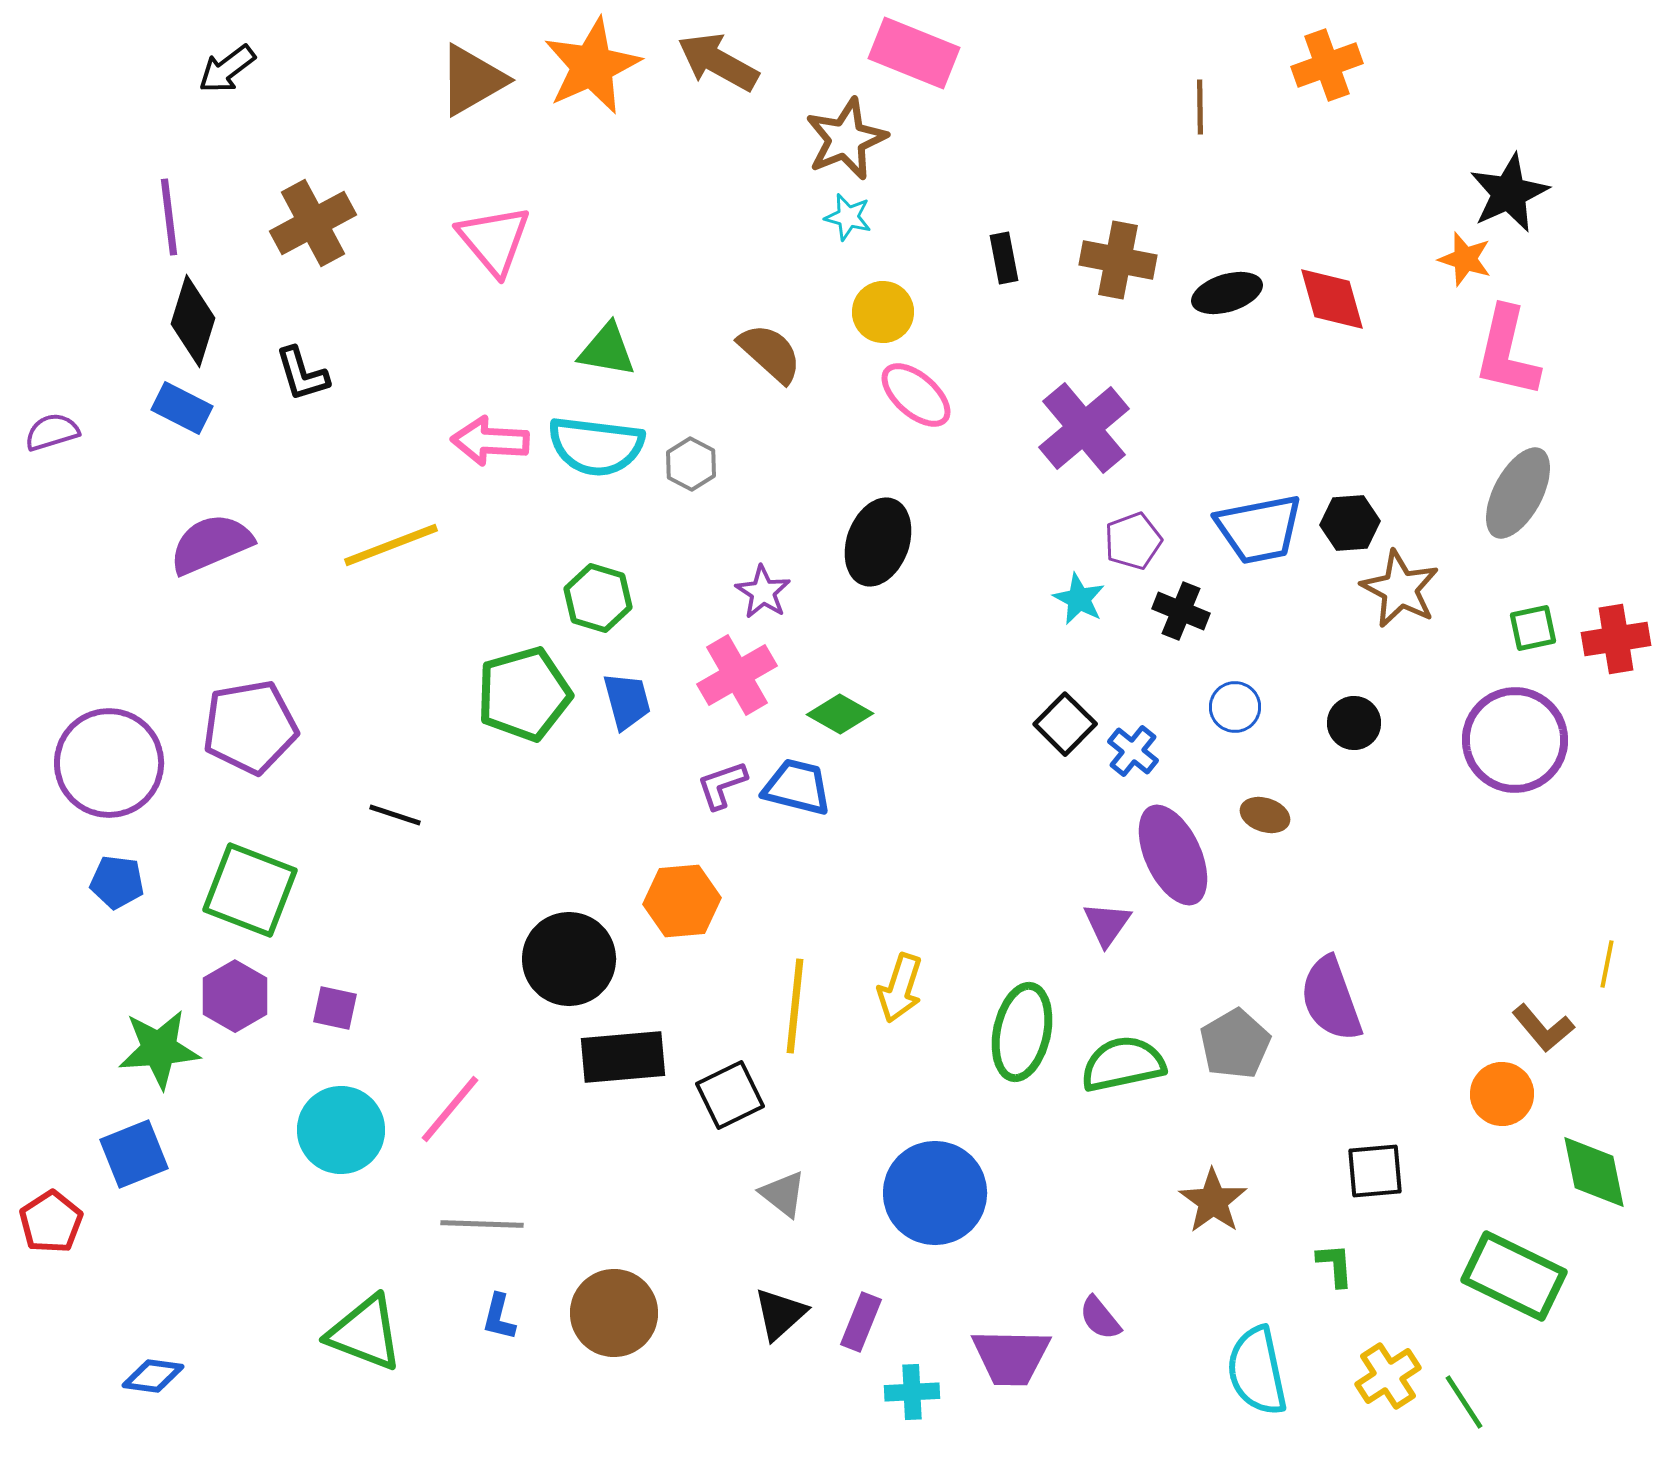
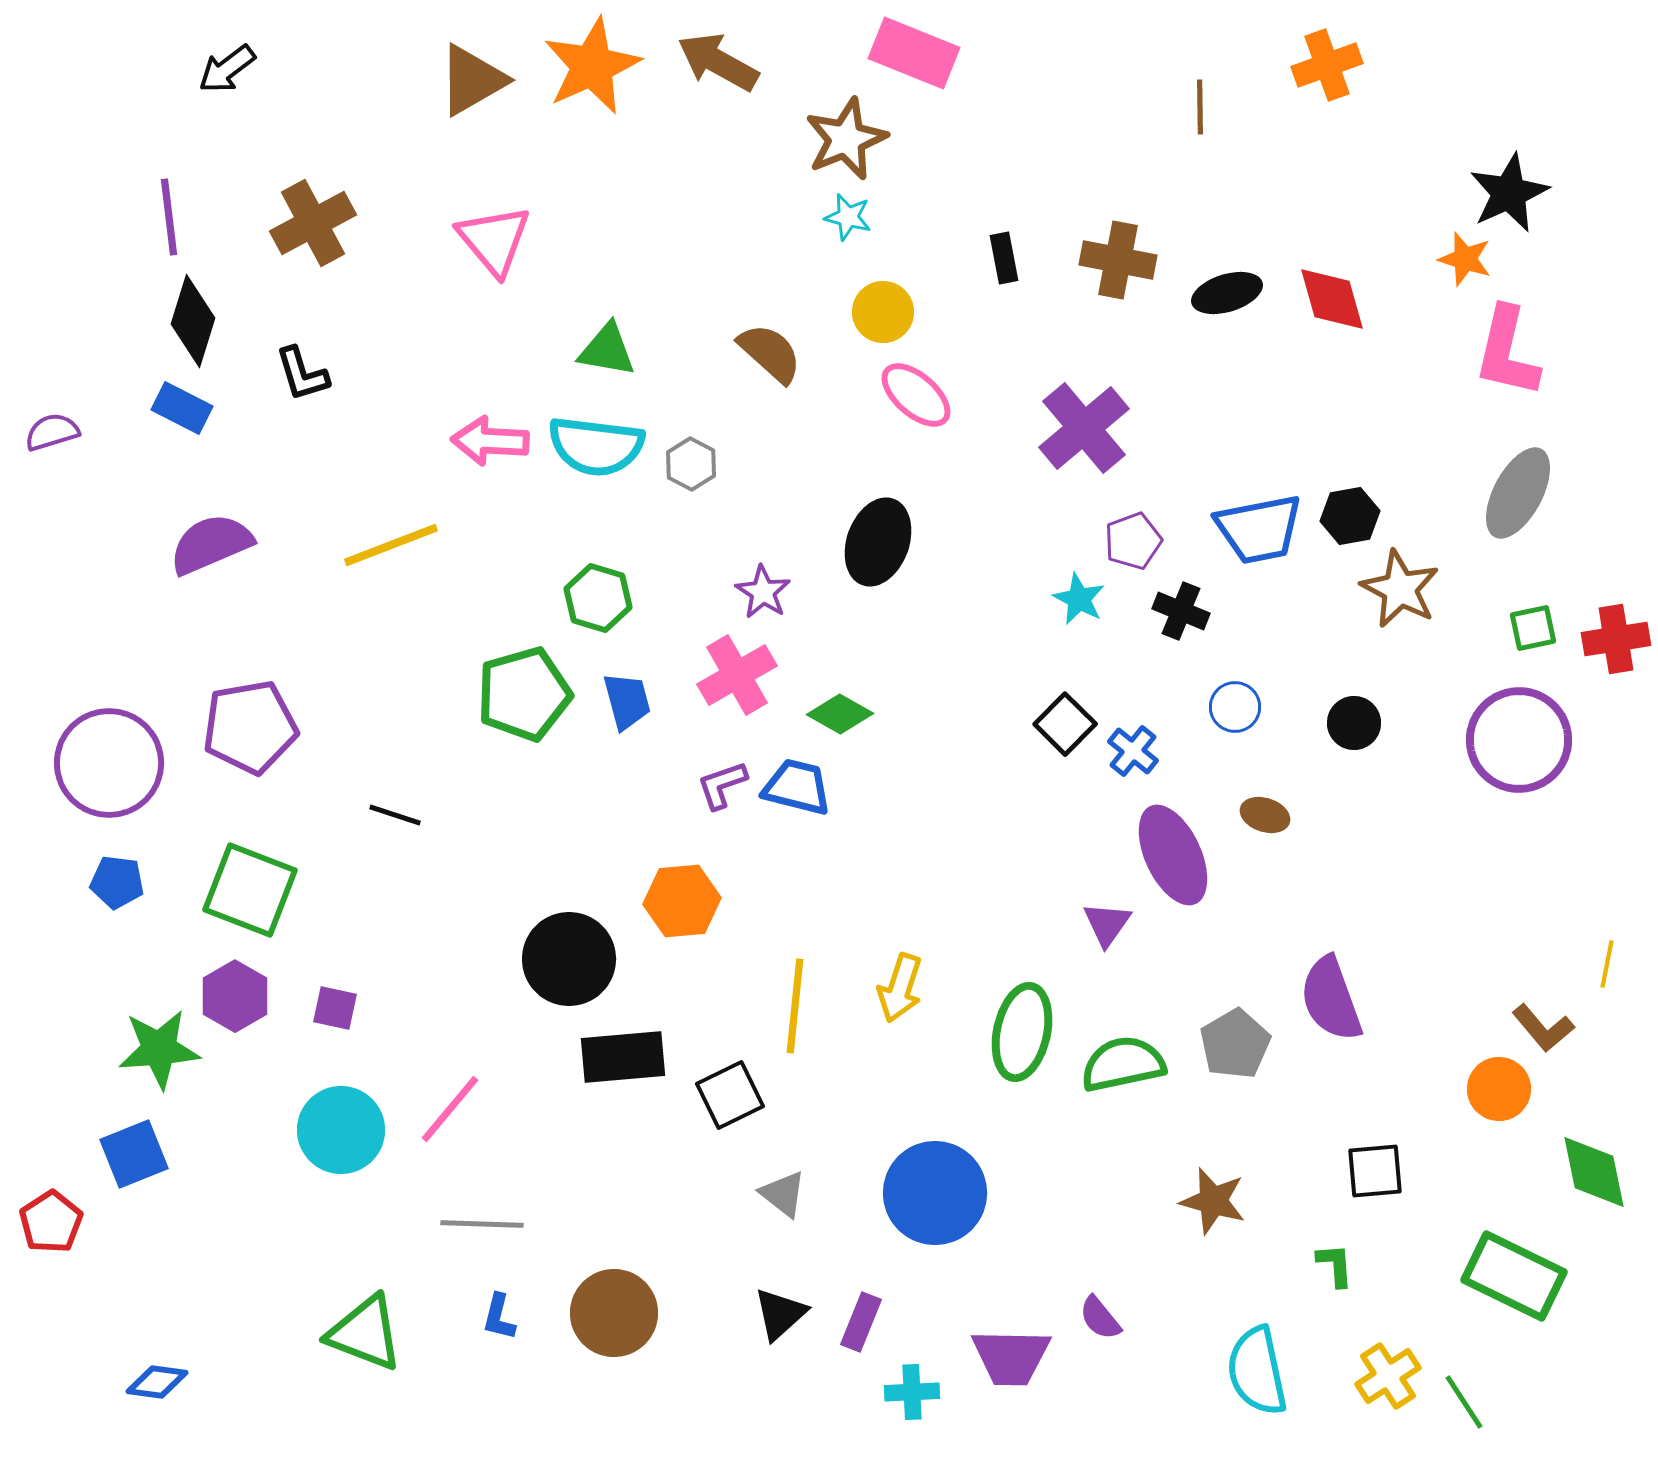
black hexagon at (1350, 523): moved 7 px up; rotated 6 degrees counterclockwise
purple circle at (1515, 740): moved 4 px right
orange circle at (1502, 1094): moved 3 px left, 5 px up
brown star at (1213, 1201): rotated 20 degrees counterclockwise
blue diamond at (153, 1376): moved 4 px right, 6 px down
